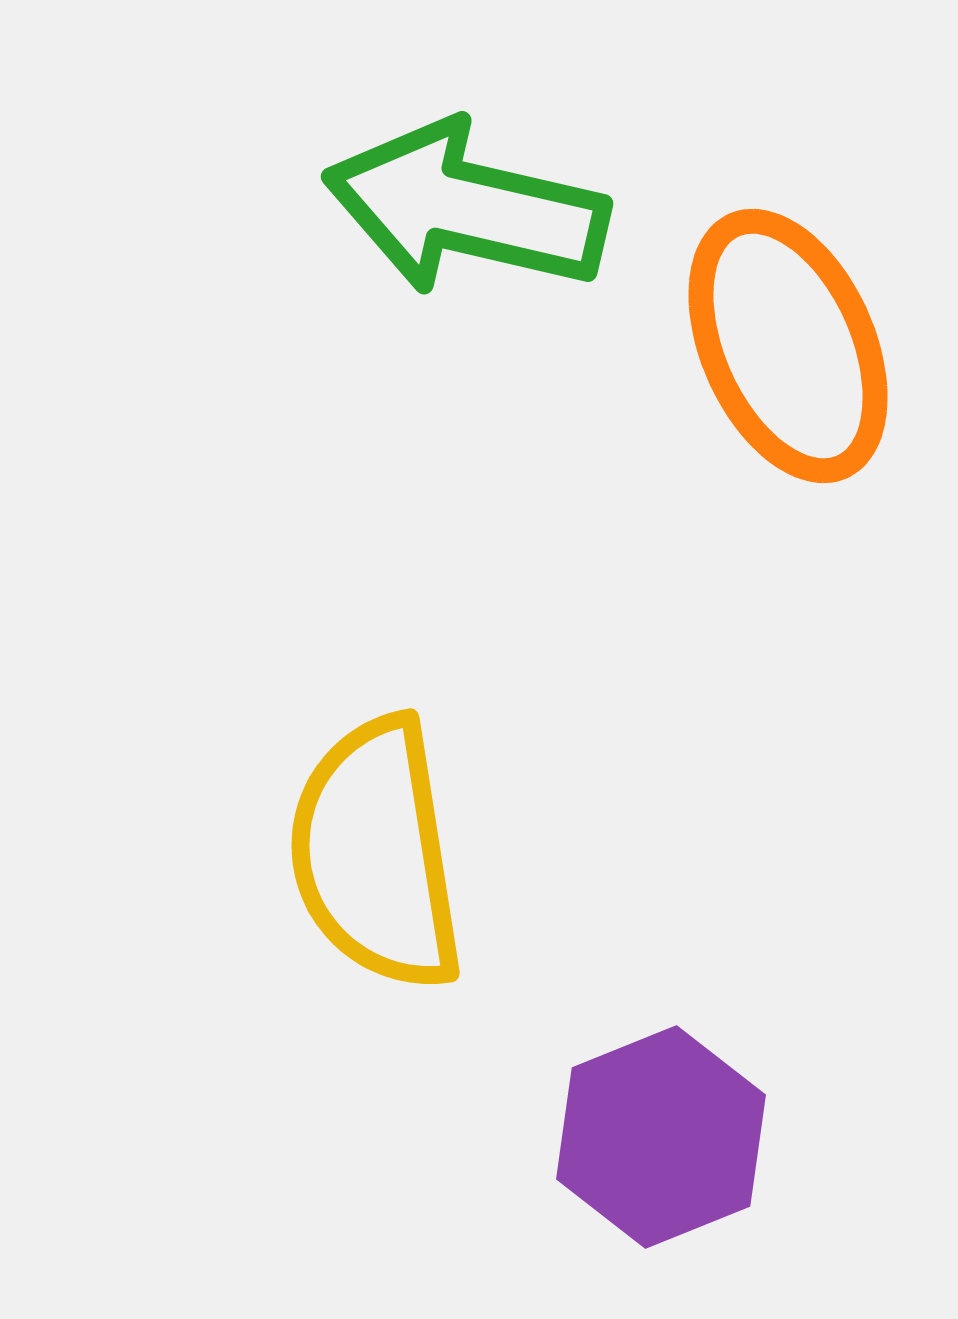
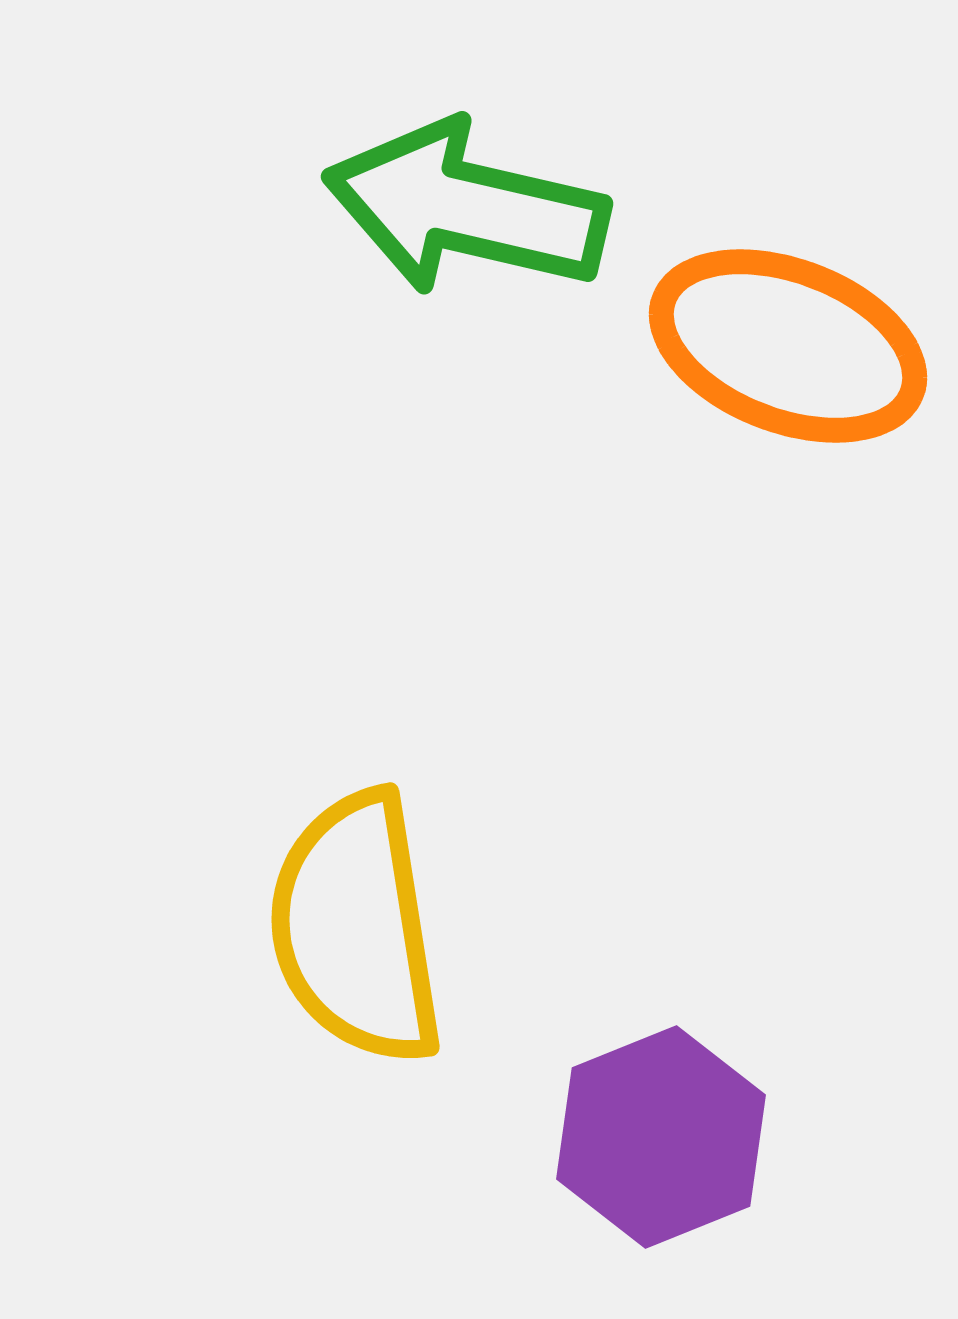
orange ellipse: rotated 45 degrees counterclockwise
yellow semicircle: moved 20 px left, 74 px down
